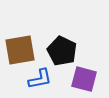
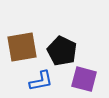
brown square: moved 2 px right, 3 px up
blue L-shape: moved 1 px right, 2 px down
